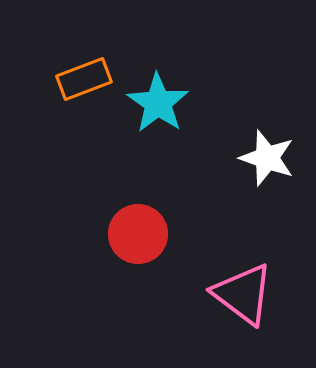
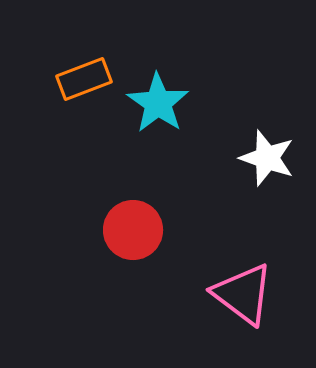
red circle: moved 5 px left, 4 px up
